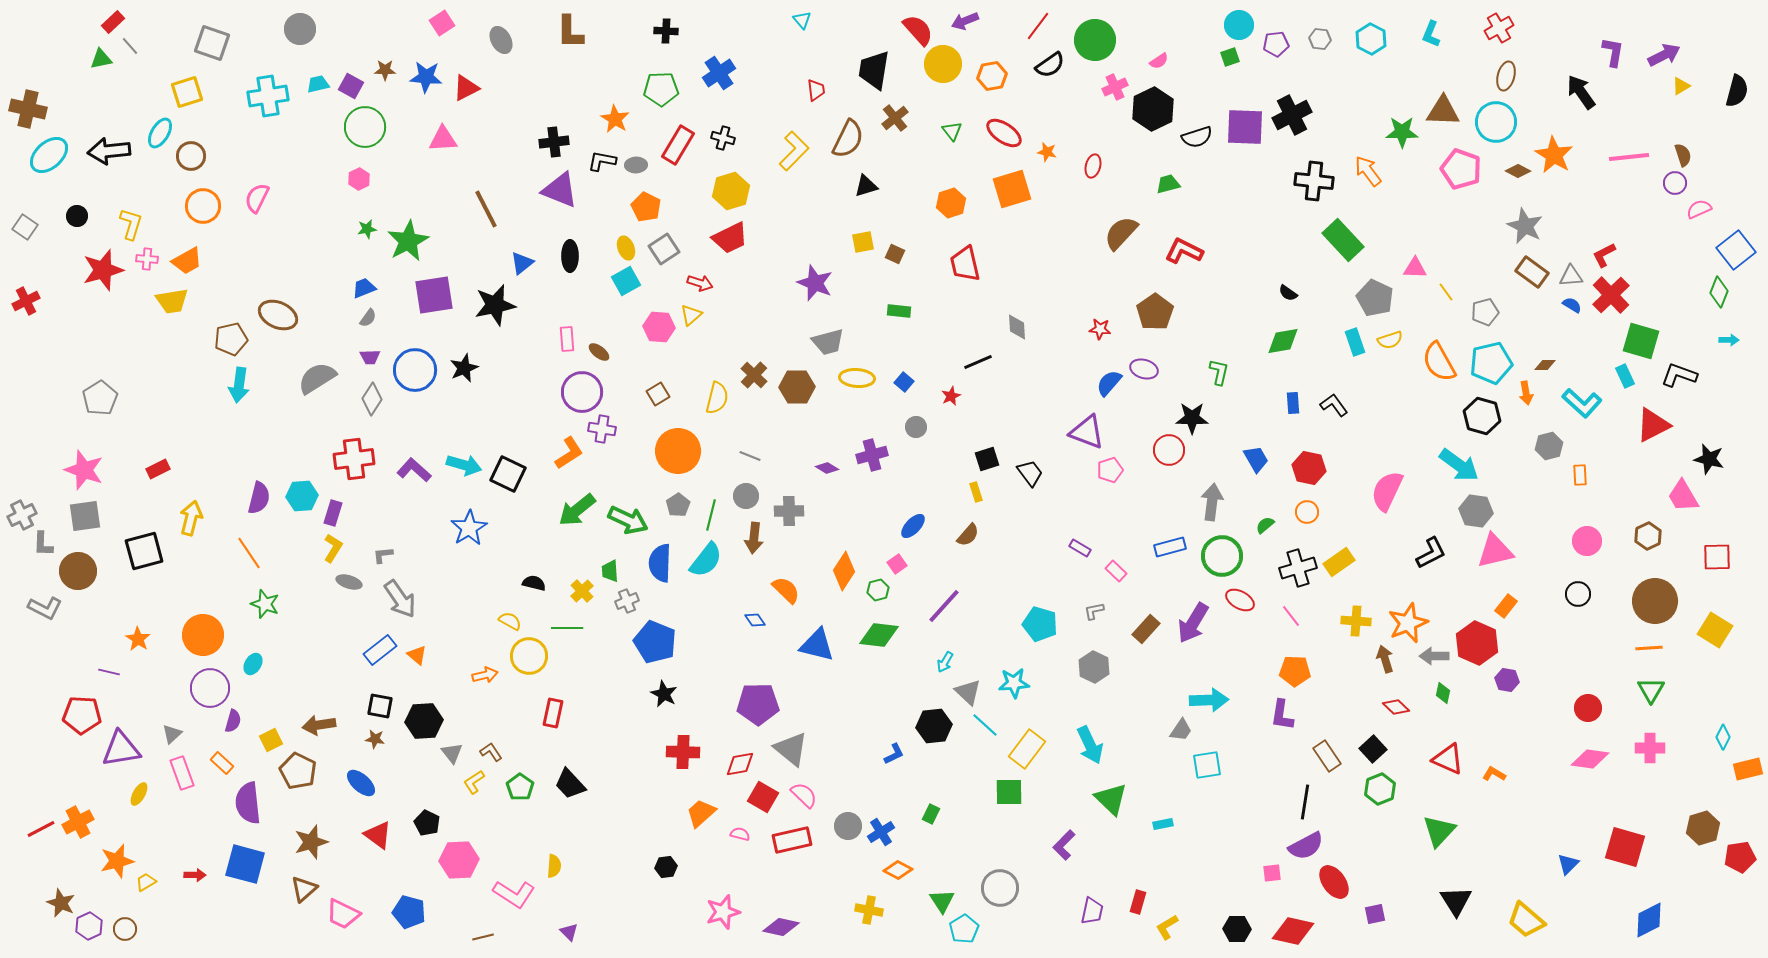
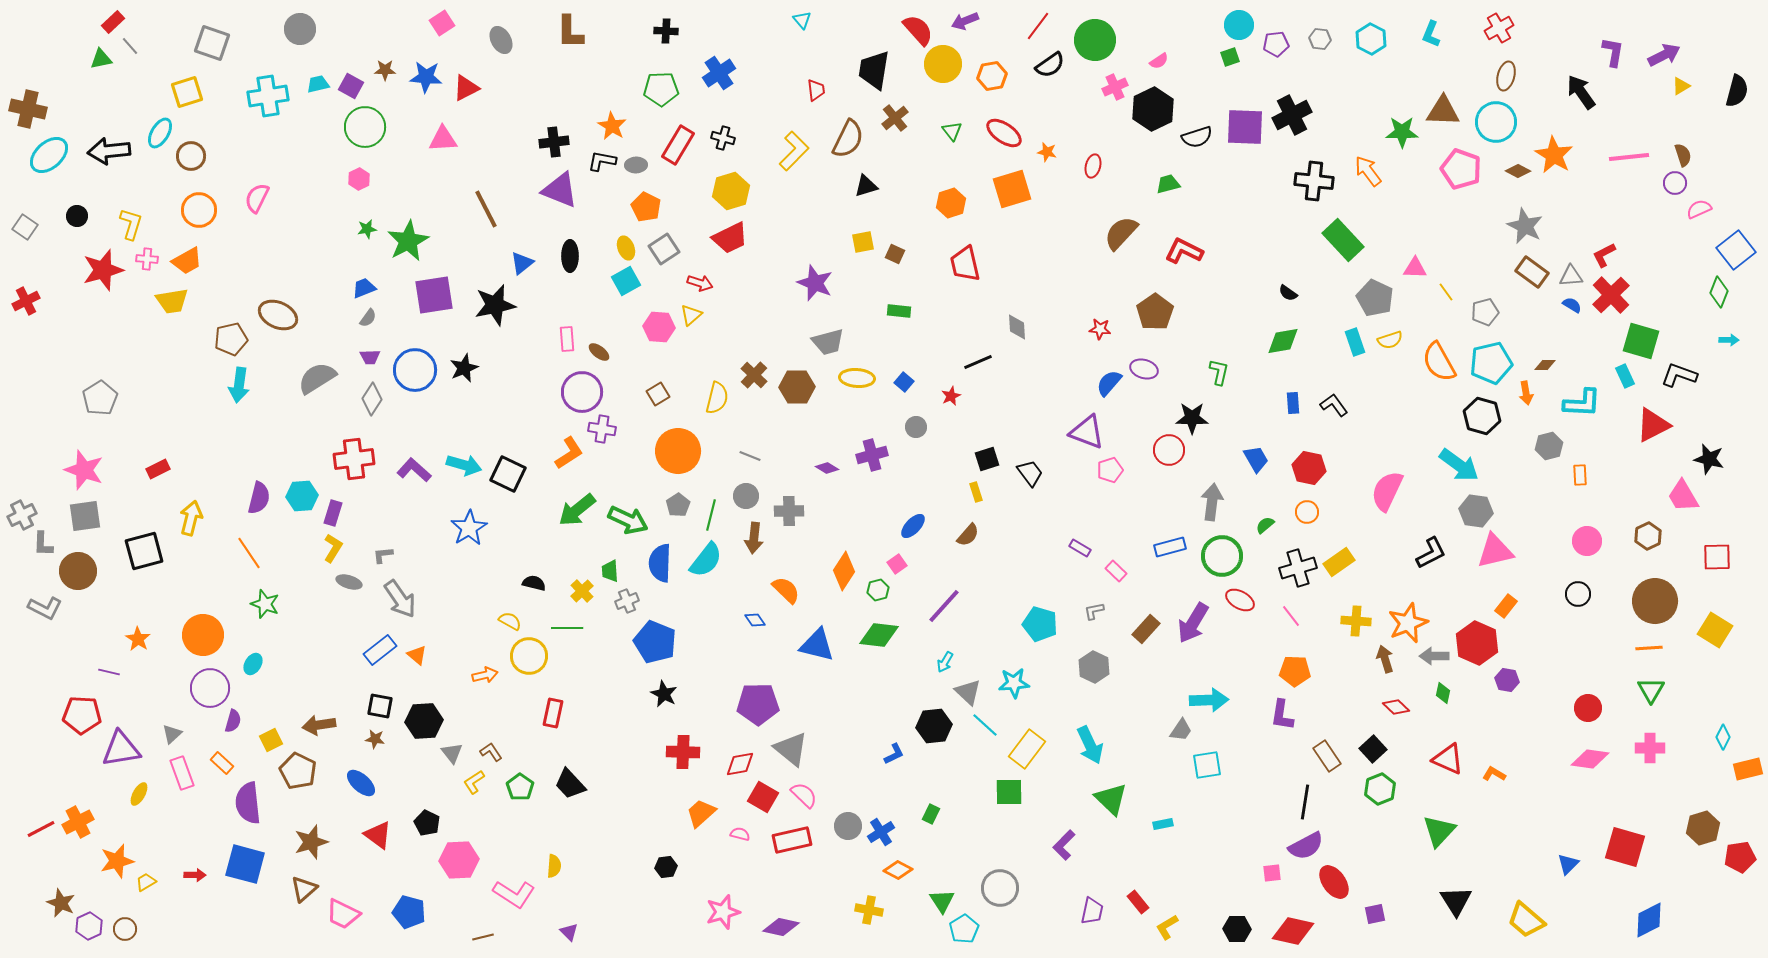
orange star at (615, 119): moved 3 px left, 7 px down
orange circle at (203, 206): moved 4 px left, 4 px down
cyan L-shape at (1582, 403): rotated 39 degrees counterclockwise
red rectangle at (1138, 902): rotated 55 degrees counterclockwise
